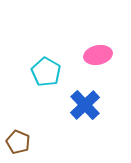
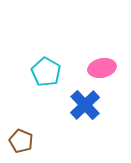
pink ellipse: moved 4 px right, 13 px down
brown pentagon: moved 3 px right, 1 px up
